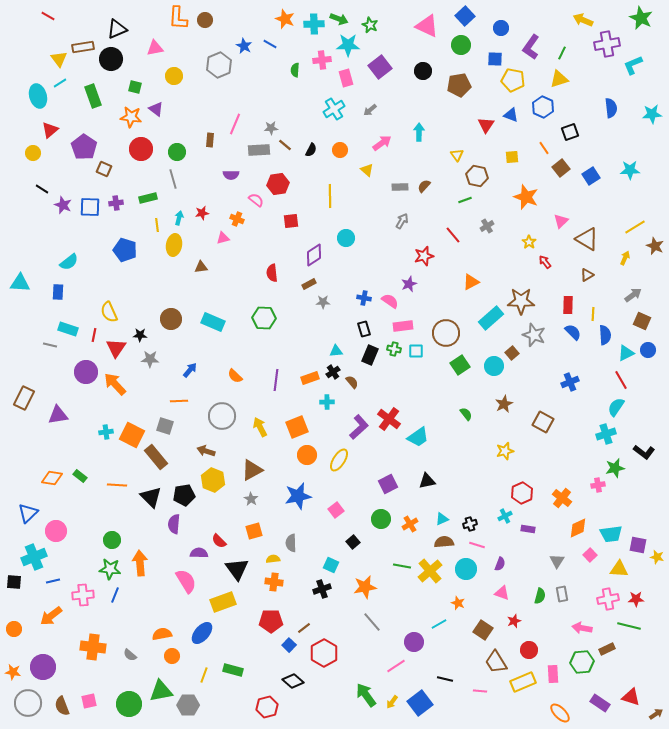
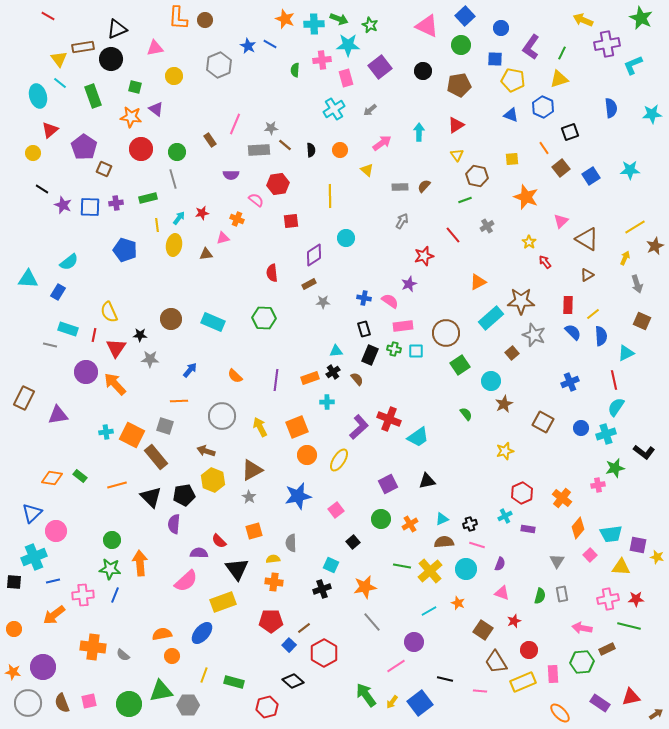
blue star at (244, 46): moved 4 px right
cyan line at (60, 83): rotated 72 degrees clockwise
red triangle at (486, 125): moved 30 px left; rotated 24 degrees clockwise
brown rectangle at (210, 140): rotated 40 degrees counterclockwise
black semicircle at (311, 150): rotated 32 degrees counterclockwise
yellow square at (512, 157): moved 2 px down
cyan arrow at (179, 218): rotated 24 degrees clockwise
brown star at (655, 246): rotated 24 degrees clockwise
brown triangle at (201, 267): moved 5 px right, 13 px up
orange triangle at (471, 282): moved 7 px right
cyan triangle at (20, 283): moved 8 px right, 4 px up
blue rectangle at (58, 292): rotated 28 degrees clockwise
gray arrow at (633, 295): moved 4 px right, 11 px up; rotated 108 degrees clockwise
yellow line at (593, 314): rotated 48 degrees clockwise
blue semicircle at (605, 335): moved 4 px left, 1 px down
blue circle at (648, 350): moved 67 px left, 78 px down
cyan circle at (494, 366): moved 3 px left, 15 px down
red line at (621, 380): moved 7 px left; rotated 18 degrees clockwise
brown semicircle at (352, 382): moved 5 px right, 3 px up
red cross at (389, 419): rotated 15 degrees counterclockwise
orange line at (117, 485): rotated 18 degrees counterclockwise
gray star at (251, 499): moved 2 px left, 2 px up
blue triangle at (28, 513): moved 4 px right
orange diamond at (578, 528): rotated 25 degrees counterclockwise
yellow triangle at (619, 569): moved 2 px right, 2 px up
pink semicircle at (186, 581): rotated 80 degrees clockwise
orange arrow at (51, 616): moved 3 px right, 1 px up
cyan line at (439, 624): moved 10 px left, 13 px up
gray semicircle at (130, 655): moved 7 px left
green rectangle at (233, 670): moved 1 px right, 12 px down
red triangle at (631, 697): rotated 30 degrees counterclockwise
brown semicircle at (62, 706): moved 3 px up
